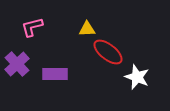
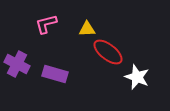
pink L-shape: moved 14 px right, 3 px up
purple cross: rotated 20 degrees counterclockwise
purple rectangle: rotated 15 degrees clockwise
